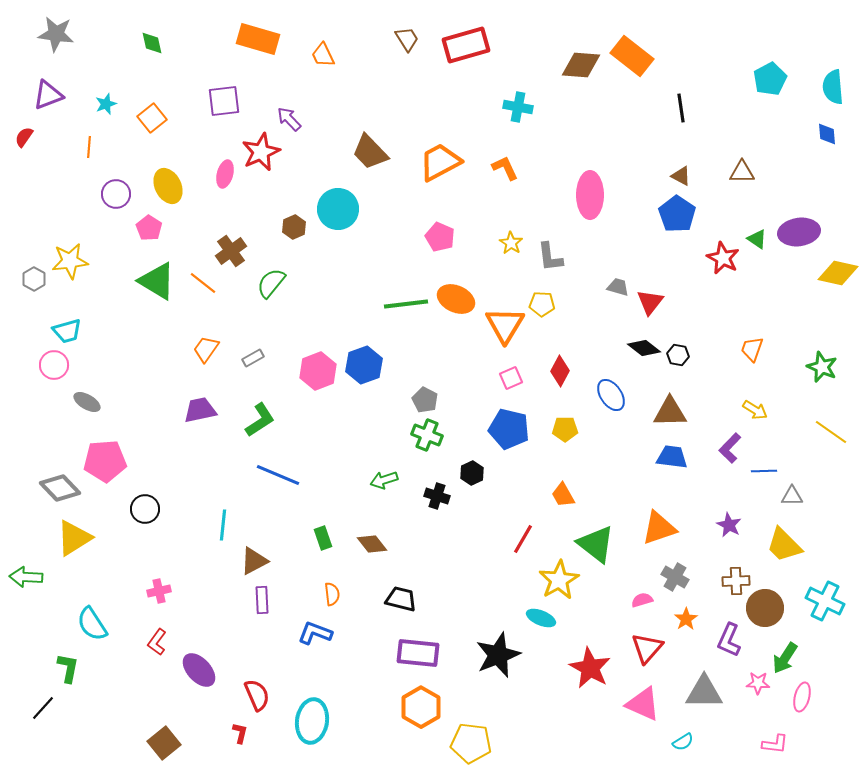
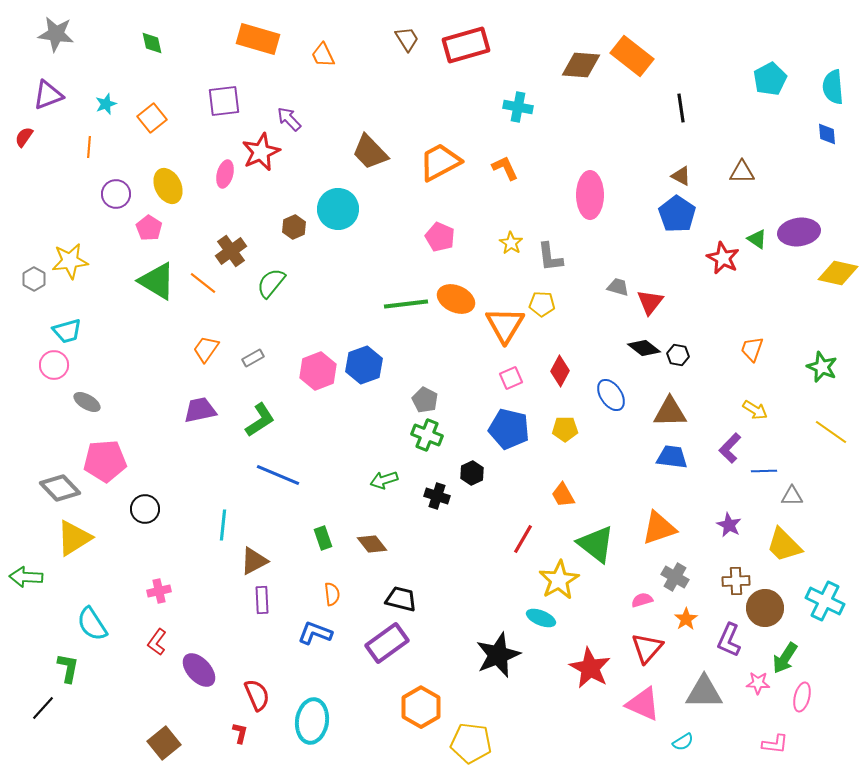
purple rectangle at (418, 653): moved 31 px left, 10 px up; rotated 42 degrees counterclockwise
